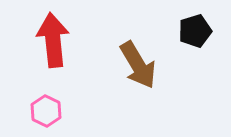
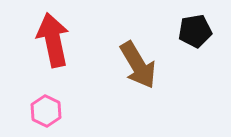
black pentagon: rotated 8 degrees clockwise
red arrow: rotated 6 degrees counterclockwise
